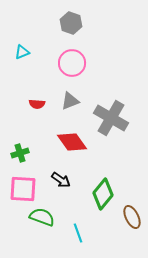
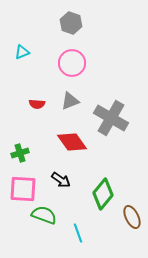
green semicircle: moved 2 px right, 2 px up
